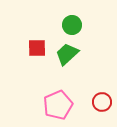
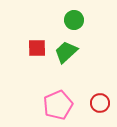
green circle: moved 2 px right, 5 px up
green trapezoid: moved 1 px left, 2 px up
red circle: moved 2 px left, 1 px down
